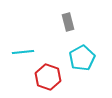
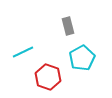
gray rectangle: moved 4 px down
cyan line: rotated 20 degrees counterclockwise
